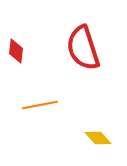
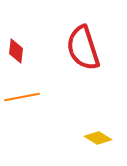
orange line: moved 18 px left, 8 px up
yellow diamond: rotated 16 degrees counterclockwise
